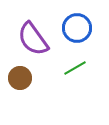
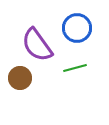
purple semicircle: moved 4 px right, 6 px down
green line: rotated 15 degrees clockwise
